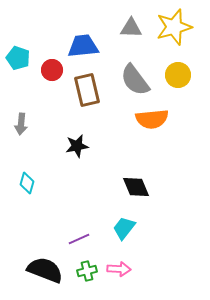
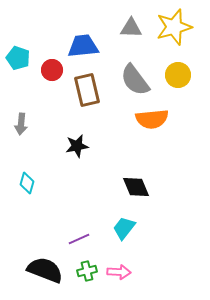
pink arrow: moved 3 px down
